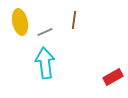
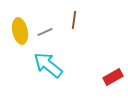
yellow ellipse: moved 9 px down
cyan arrow: moved 3 px right, 2 px down; rotated 44 degrees counterclockwise
